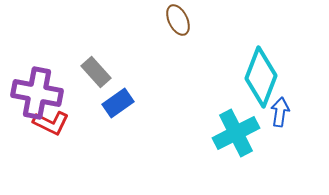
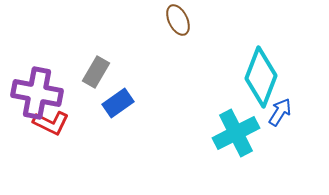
gray rectangle: rotated 72 degrees clockwise
blue arrow: rotated 24 degrees clockwise
